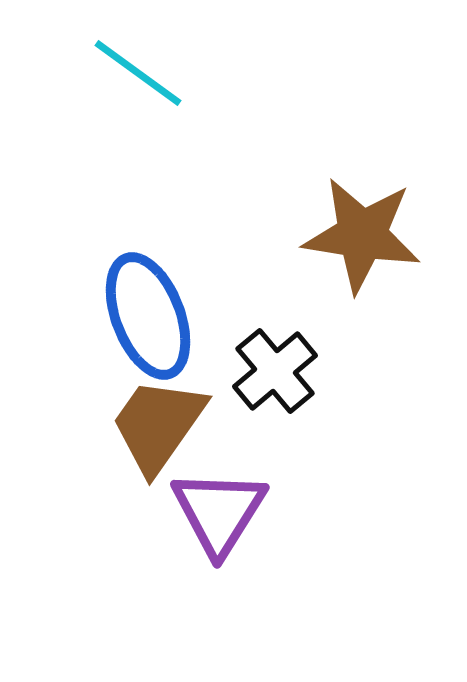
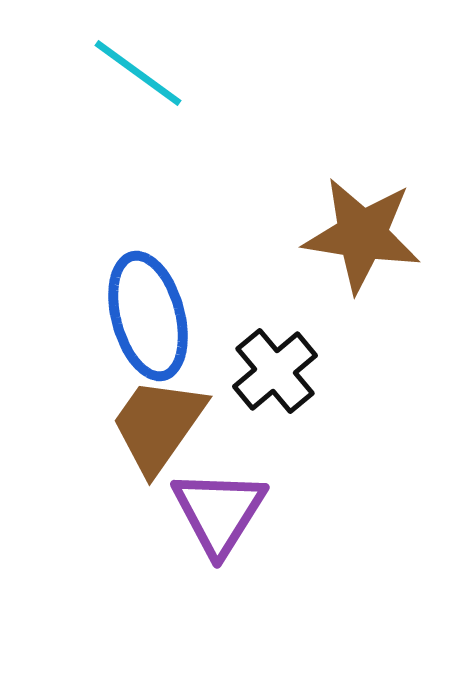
blue ellipse: rotated 6 degrees clockwise
